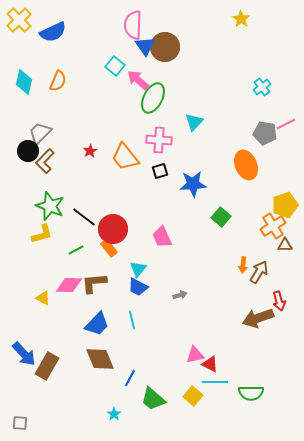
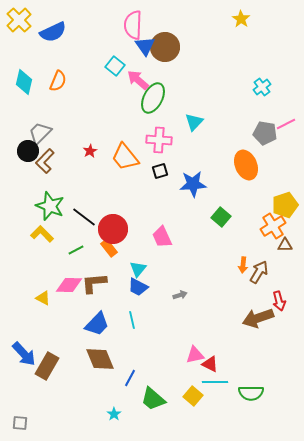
yellow L-shape at (42, 234): rotated 120 degrees counterclockwise
